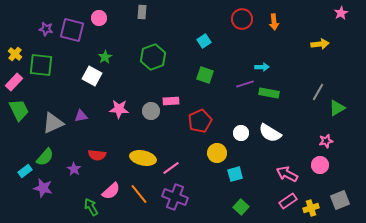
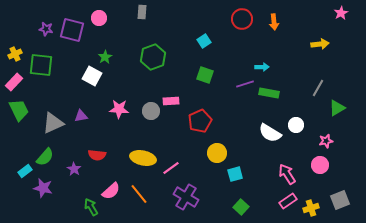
yellow cross at (15, 54): rotated 24 degrees clockwise
gray line at (318, 92): moved 4 px up
white circle at (241, 133): moved 55 px right, 8 px up
pink arrow at (287, 174): rotated 30 degrees clockwise
purple cross at (175, 197): moved 11 px right; rotated 10 degrees clockwise
